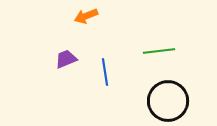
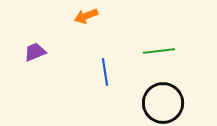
purple trapezoid: moved 31 px left, 7 px up
black circle: moved 5 px left, 2 px down
